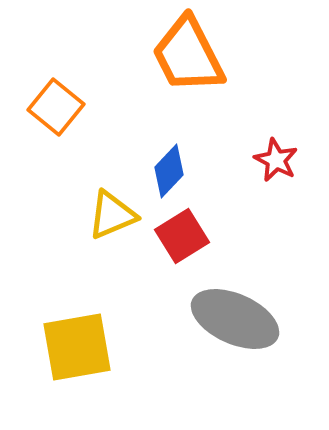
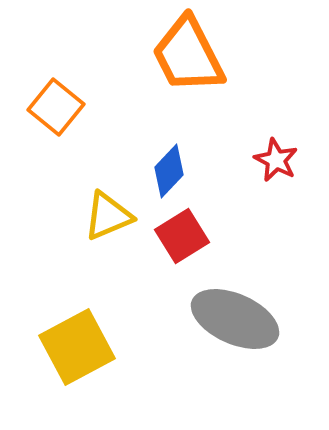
yellow triangle: moved 4 px left, 1 px down
yellow square: rotated 18 degrees counterclockwise
